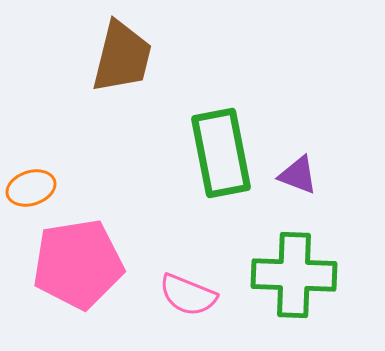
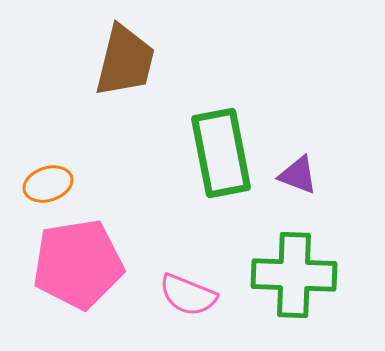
brown trapezoid: moved 3 px right, 4 px down
orange ellipse: moved 17 px right, 4 px up
